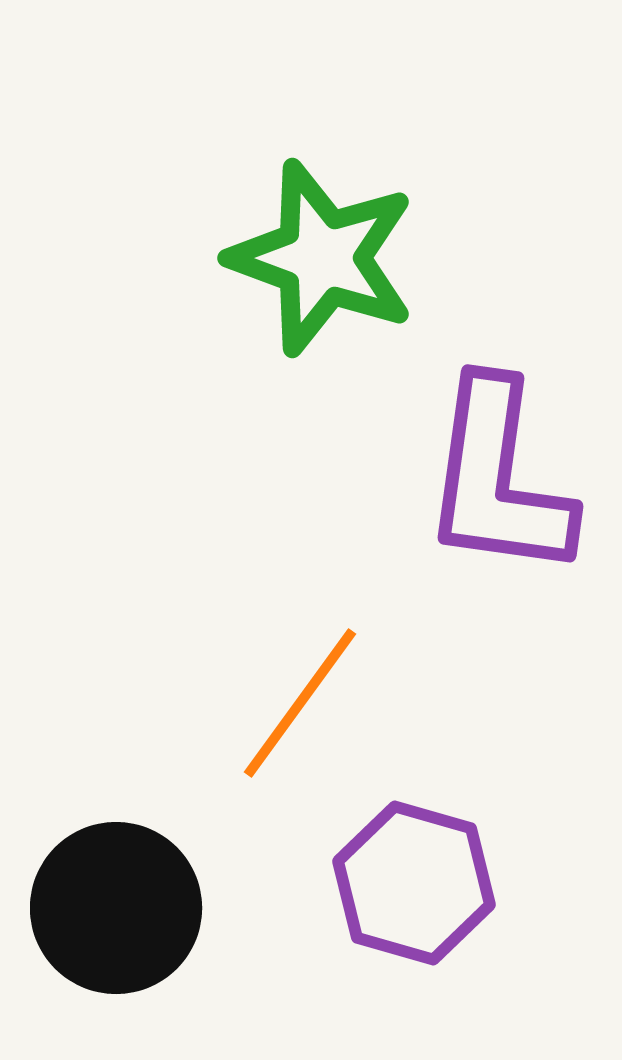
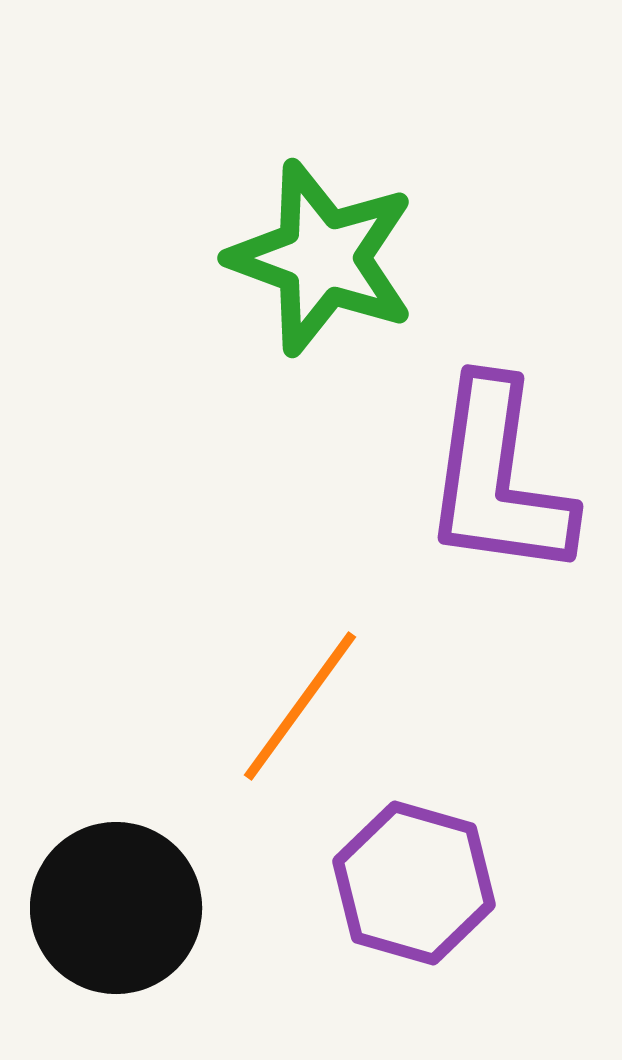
orange line: moved 3 px down
